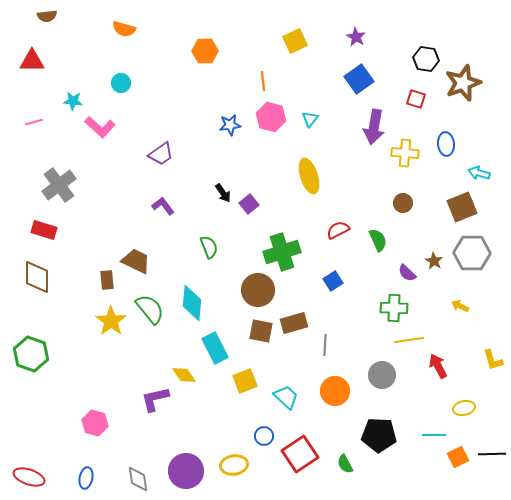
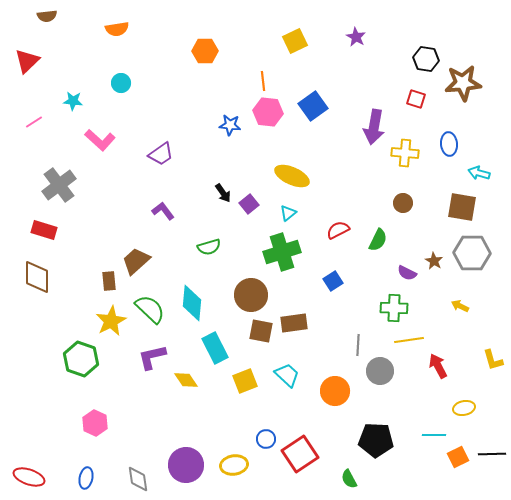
orange semicircle at (124, 29): moved 7 px left; rotated 25 degrees counterclockwise
red triangle at (32, 61): moved 5 px left; rotated 44 degrees counterclockwise
blue square at (359, 79): moved 46 px left, 27 px down
brown star at (463, 83): rotated 15 degrees clockwise
pink hexagon at (271, 117): moved 3 px left, 5 px up; rotated 8 degrees counterclockwise
cyan triangle at (310, 119): moved 22 px left, 94 px down; rotated 12 degrees clockwise
pink line at (34, 122): rotated 18 degrees counterclockwise
blue star at (230, 125): rotated 15 degrees clockwise
pink L-shape at (100, 127): moved 13 px down
blue ellipse at (446, 144): moved 3 px right
yellow ellipse at (309, 176): moved 17 px left; rotated 48 degrees counterclockwise
purple L-shape at (163, 206): moved 5 px down
brown square at (462, 207): rotated 32 degrees clockwise
green semicircle at (378, 240): rotated 50 degrees clockwise
green semicircle at (209, 247): rotated 95 degrees clockwise
brown trapezoid at (136, 261): rotated 68 degrees counterclockwise
purple semicircle at (407, 273): rotated 18 degrees counterclockwise
brown rectangle at (107, 280): moved 2 px right, 1 px down
brown circle at (258, 290): moved 7 px left, 5 px down
green semicircle at (150, 309): rotated 8 degrees counterclockwise
yellow star at (111, 321): rotated 8 degrees clockwise
brown rectangle at (294, 323): rotated 8 degrees clockwise
gray line at (325, 345): moved 33 px right
green hexagon at (31, 354): moved 50 px right, 5 px down
yellow diamond at (184, 375): moved 2 px right, 5 px down
gray circle at (382, 375): moved 2 px left, 4 px up
cyan trapezoid at (286, 397): moved 1 px right, 22 px up
purple L-shape at (155, 399): moved 3 px left, 42 px up
pink hexagon at (95, 423): rotated 10 degrees clockwise
black pentagon at (379, 435): moved 3 px left, 5 px down
blue circle at (264, 436): moved 2 px right, 3 px down
green semicircle at (345, 464): moved 4 px right, 15 px down
purple circle at (186, 471): moved 6 px up
